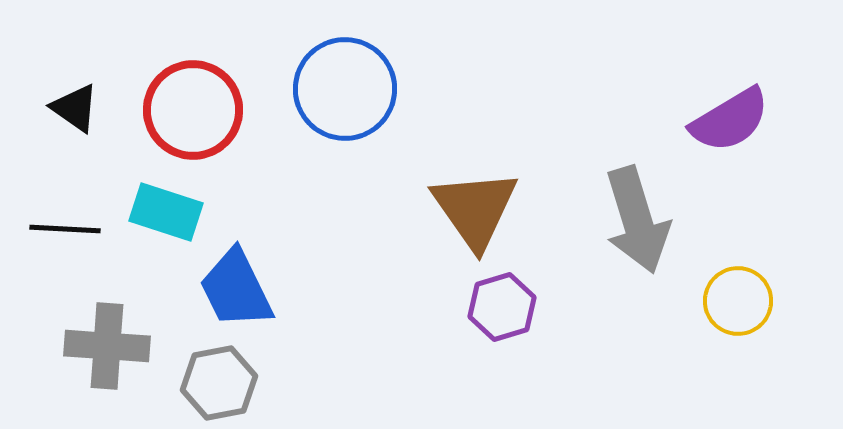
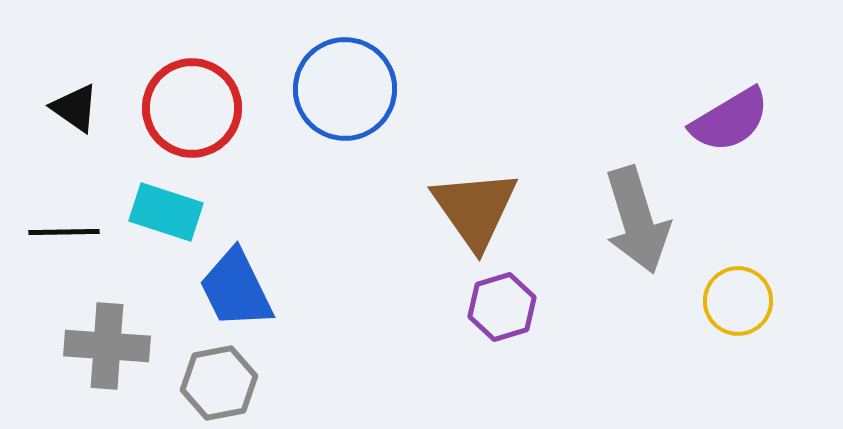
red circle: moved 1 px left, 2 px up
black line: moved 1 px left, 3 px down; rotated 4 degrees counterclockwise
